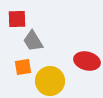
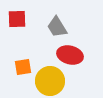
gray trapezoid: moved 24 px right, 14 px up
red ellipse: moved 17 px left, 6 px up
